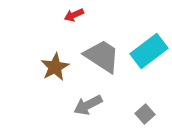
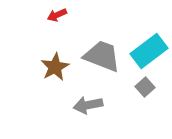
red arrow: moved 17 px left
gray trapezoid: rotated 12 degrees counterclockwise
gray arrow: rotated 16 degrees clockwise
gray square: moved 27 px up
